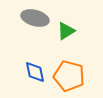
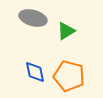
gray ellipse: moved 2 px left
